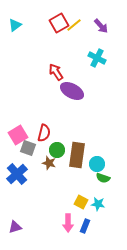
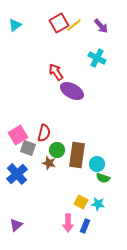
purple triangle: moved 1 px right, 2 px up; rotated 24 degrees counterclockwise
